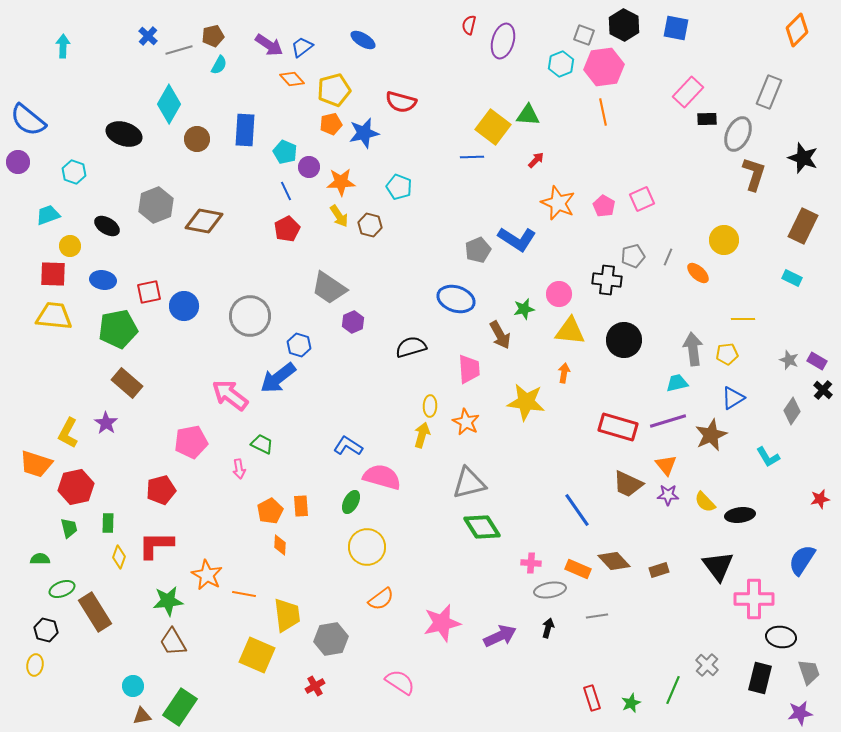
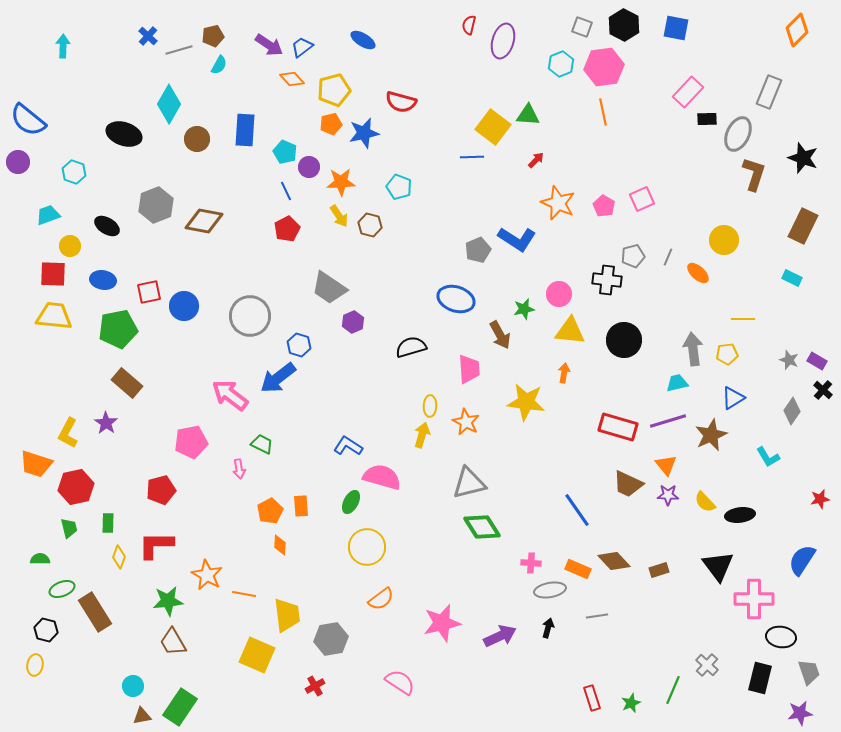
gray square at (584, 35): moved 2 px left, 8 px up
